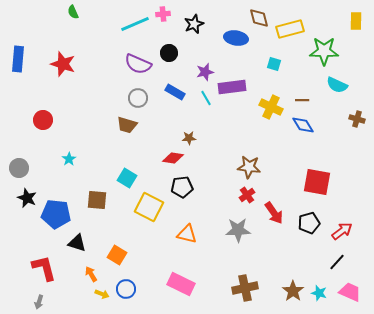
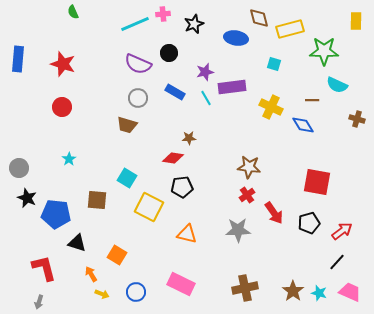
brown line at (302, 100): moved 10 px right
red circle at (43, 120): moved 19 px right, 13 px up
blue circle at (126, 289): moved 10 px right, 3 px down
